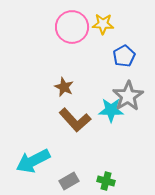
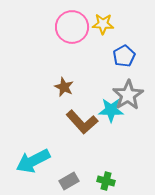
gray star: moved 1 px up
brown L-shape: moved 7 px right, 2 px down
